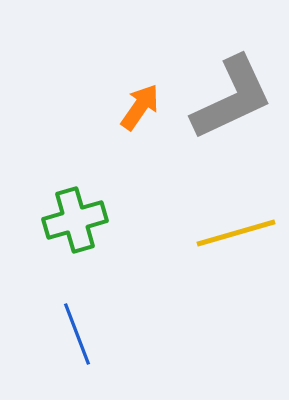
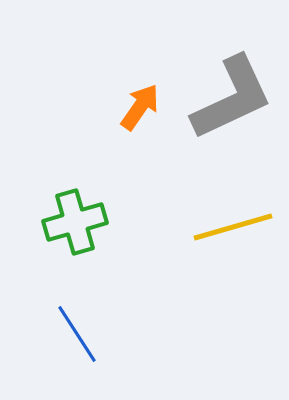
green cross: moved 2 px down
yellow line: moved 3 px left, 6 px up
blue line: rotated 12 degrees counterclockwise
